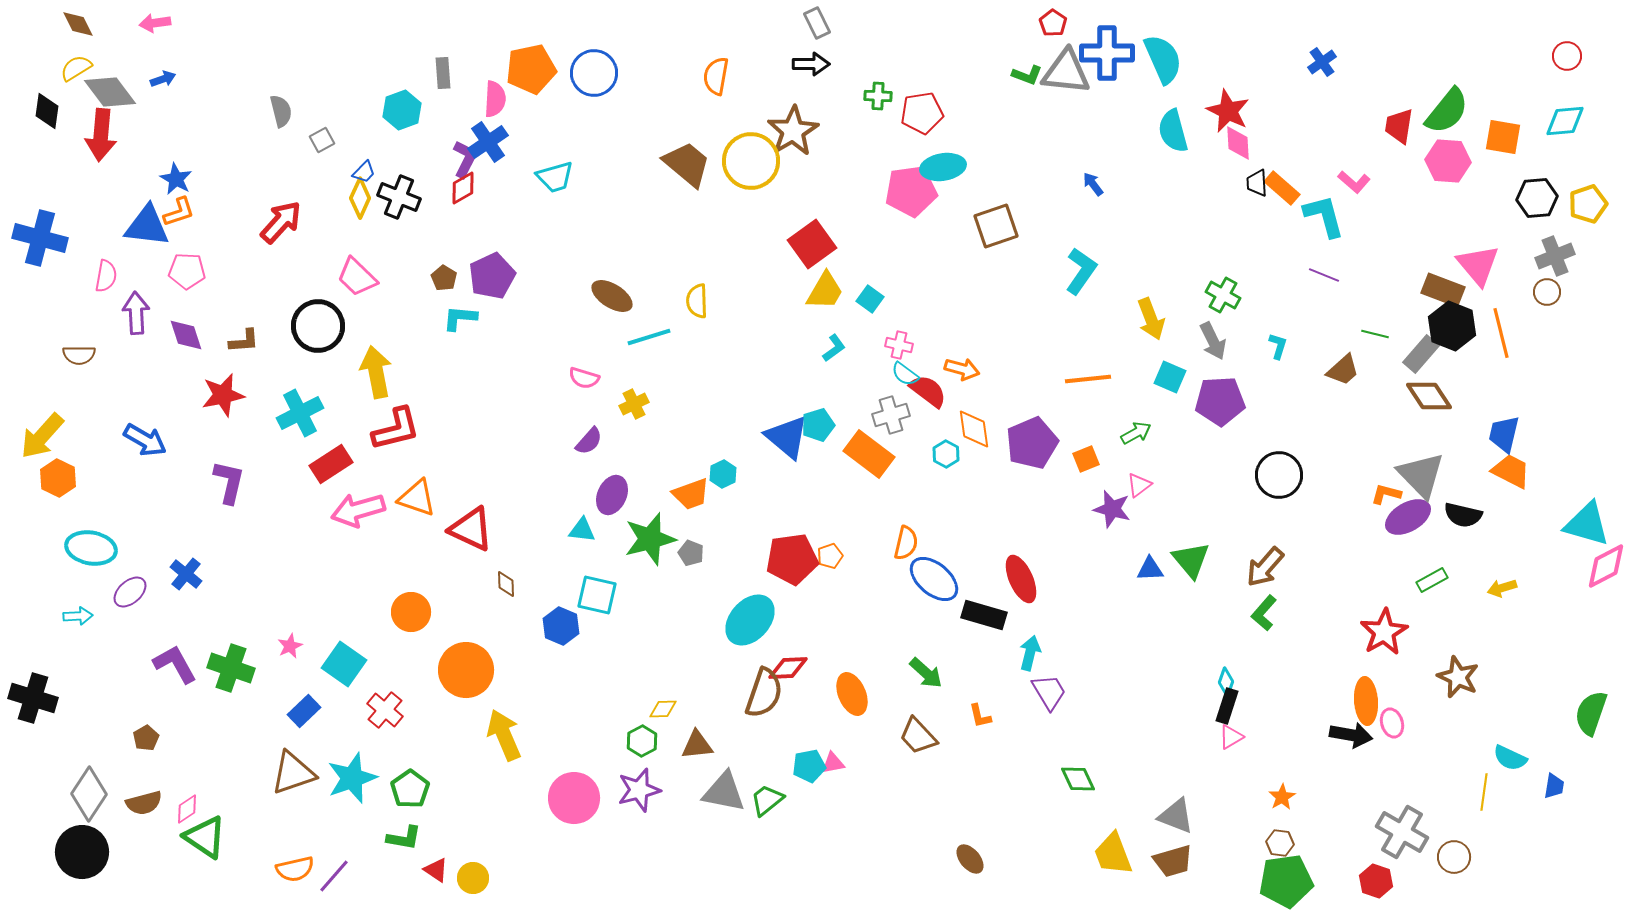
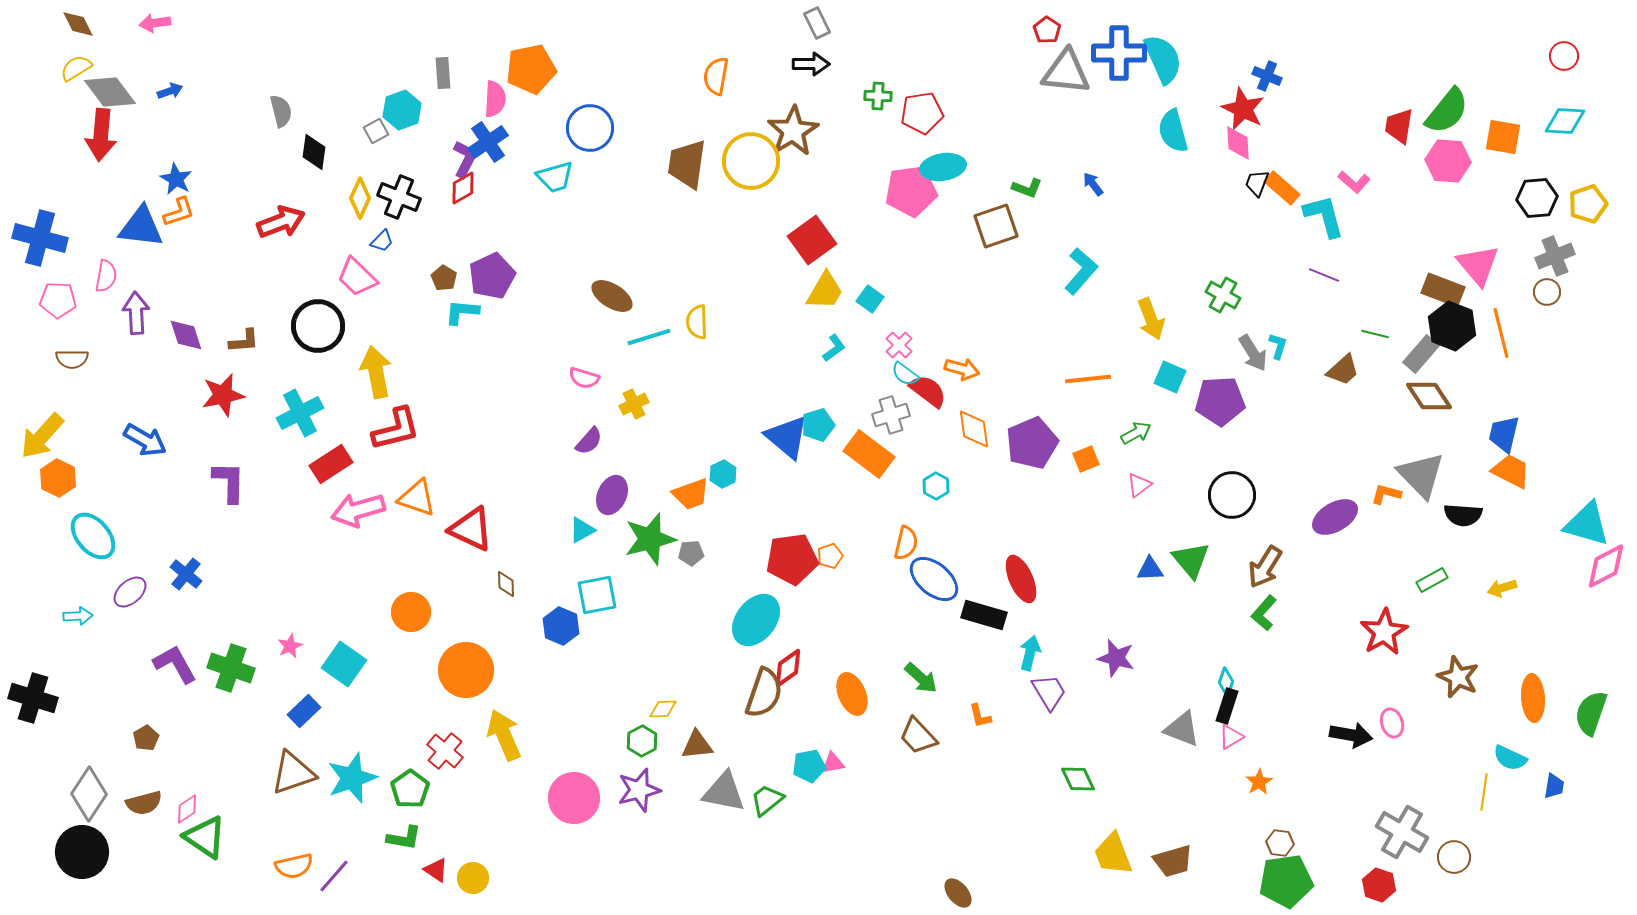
red pentagon at (1053, 23): moved 6 px left, 7 px down
blue cross at (1107, 53): moved 12 px right
red circle at (1567, 56): moved 3 px left
blue cross at (1322, 62): moved 55 px left, 14 px down; rotated 32 degrees counterclockwise
blue circle at (594, 73): moved 4 px left, 55 px down
green L-shape at (1027, 75): moved 113 px down
blue arrow at (163, 79): moved 7 px right, 12 px down
black diamond at (47, 111): moved 267 px right, 41 px down
red star at (1228, 111): moved 15 px right, 2 px up
cyan diamond at (1565, 121): rotated 9 degrees clockwise
gray square at (322, 140): moved 54 px right, 9 px up
brown trapezoid at (687, 164): rotated 122 degrees counterclockwise
blue trapezoid at (364, 172): moved 18 px right, 69 px down
black trapezoid at (1257, 183): rotated 24 degrees clockwise
red arrow at (281, 222): rotated 27 degrees clockwise
blue triangle at (147, 226): moved 6 px left, 1 px down
red square at (812, 244): moved 4 px up
pink pentagon at (187, 271): moved 129 px left, 29 px down
cyan L-shape at (1081, 271): rotated 6 degrees clockwise
yellow semicircle at (697, 301): moved 21 px down
cyan L-shape at (460, 318): moved 2 px right, 6 px up
gray arrow at (1213, 341): moved 40 px right, 12 px down; rotated 6 degrees counterclockwise
pink cross at (899, 345): rotated 32 degrees clockwise
brown semicircle at (79, 355): moved 7 px left, 4 px down
cyan hexagon at (946, 454): moved 10 px left, 32 px down
black circle at (1279, 475): moved 47 px left, 20 px down
purple L-shape at (229, 482): rotated 12 degrees counterclockwise
purple star at (1112, 509): moved 4 px right, 149 px down
black semicircle at (1463, 515): rotated 9 degrees counterclockwise
purple ellipse at (1408, 517): moved 73 px left
cyan triangle at (582, 530): rotated 36 degrees counterclockwise
cyan ellipse at (91, 548): moved 2 px right, 12 px up; rotated 39 degrees clockwise
gray pentagon at (691, 553): rotated 25 degrees counterclockwise
brown arrow at (1265, 567): rotated 9 degrees counterclockwise
cyan square at (597, 595): rotated 24 degrees counterclockwise
cyan ellipse at (750, 620): moved 6 px right; rotated 4 degrees counterclockwise
red diamond at (788, 668): rotated 33 degrees counterclockwise
green arrow at (926, 673): moved 5 px left, 5 px down
orange ellipse at (1366, 701): moved 167 px right, 3 px up
red cross at (385, 710): moved 60 px right, 41 px down
orange star at (1282, 797): moved 23 px left, 15 px up
gray triangle at (1176, 816): moved 6 px right, 87 px up
brown ellipse at (970, 859): moved 12 px left, 34 px down
orange semicircle at (295, 869): moved 1 px left, 3 px up
red hexagon at (1376, 881): moved 3 px right, 4 px down
